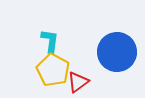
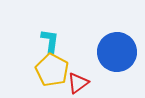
yellow pentagon: moved 1 px left
red triangle: moved 1 px down
